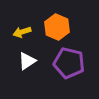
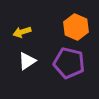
orange hexagon: moved 19 px right
